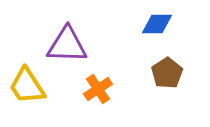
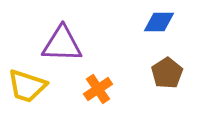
blue diamond: moved 2 px right, 2 px up
purple triangle: moved 5 px left, 1 px up
yellow trapezoid: rotated 39 degrees counterclockwise
